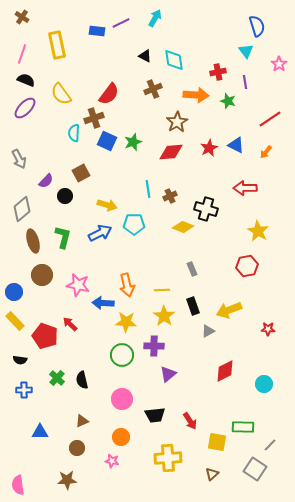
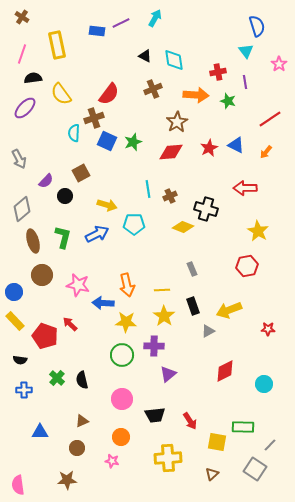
black semicircle at (26, 80): moved 7 px right, 2 px up; rotated 30 degrees counterclockwise
blue arrow at (100, 233): moved 3 px left, 1 px down
